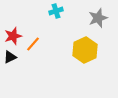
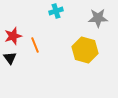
gray star: rotated 18 degrees clockwise
orange line: moved 2 px right, 1 px down; rotated 63 degrees counterclockwise
yellow hexagon: rotated 20 degrees counterclockwise
black triangle: moved 1 px down; rotated 40 degrees counterclockwise
